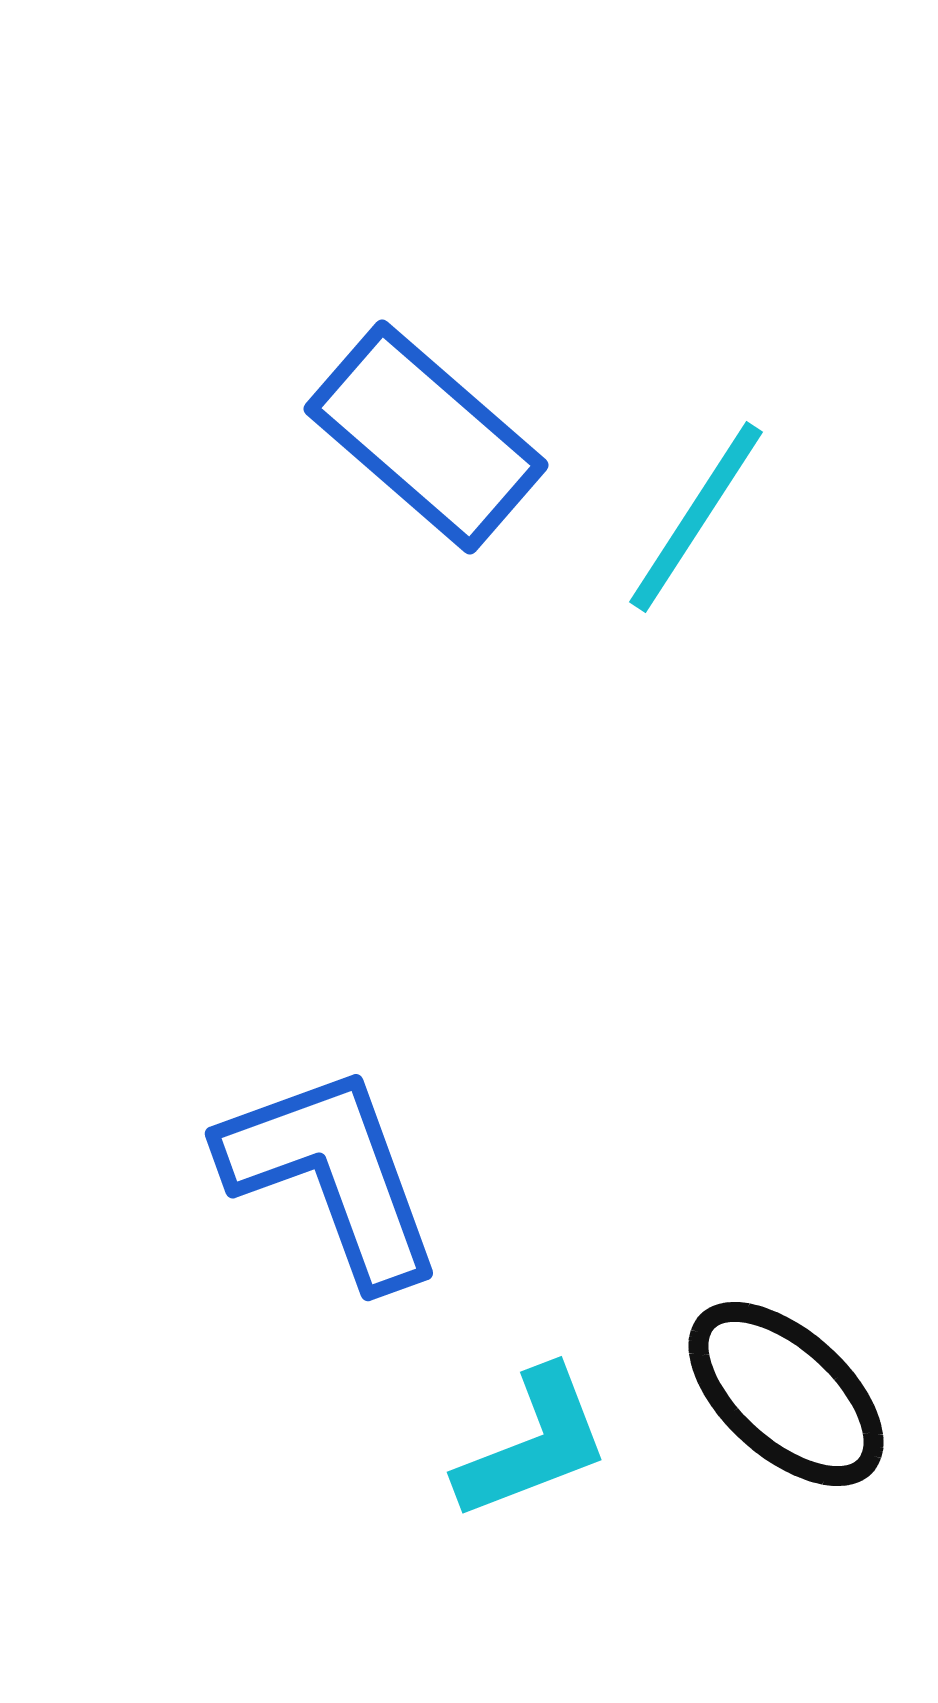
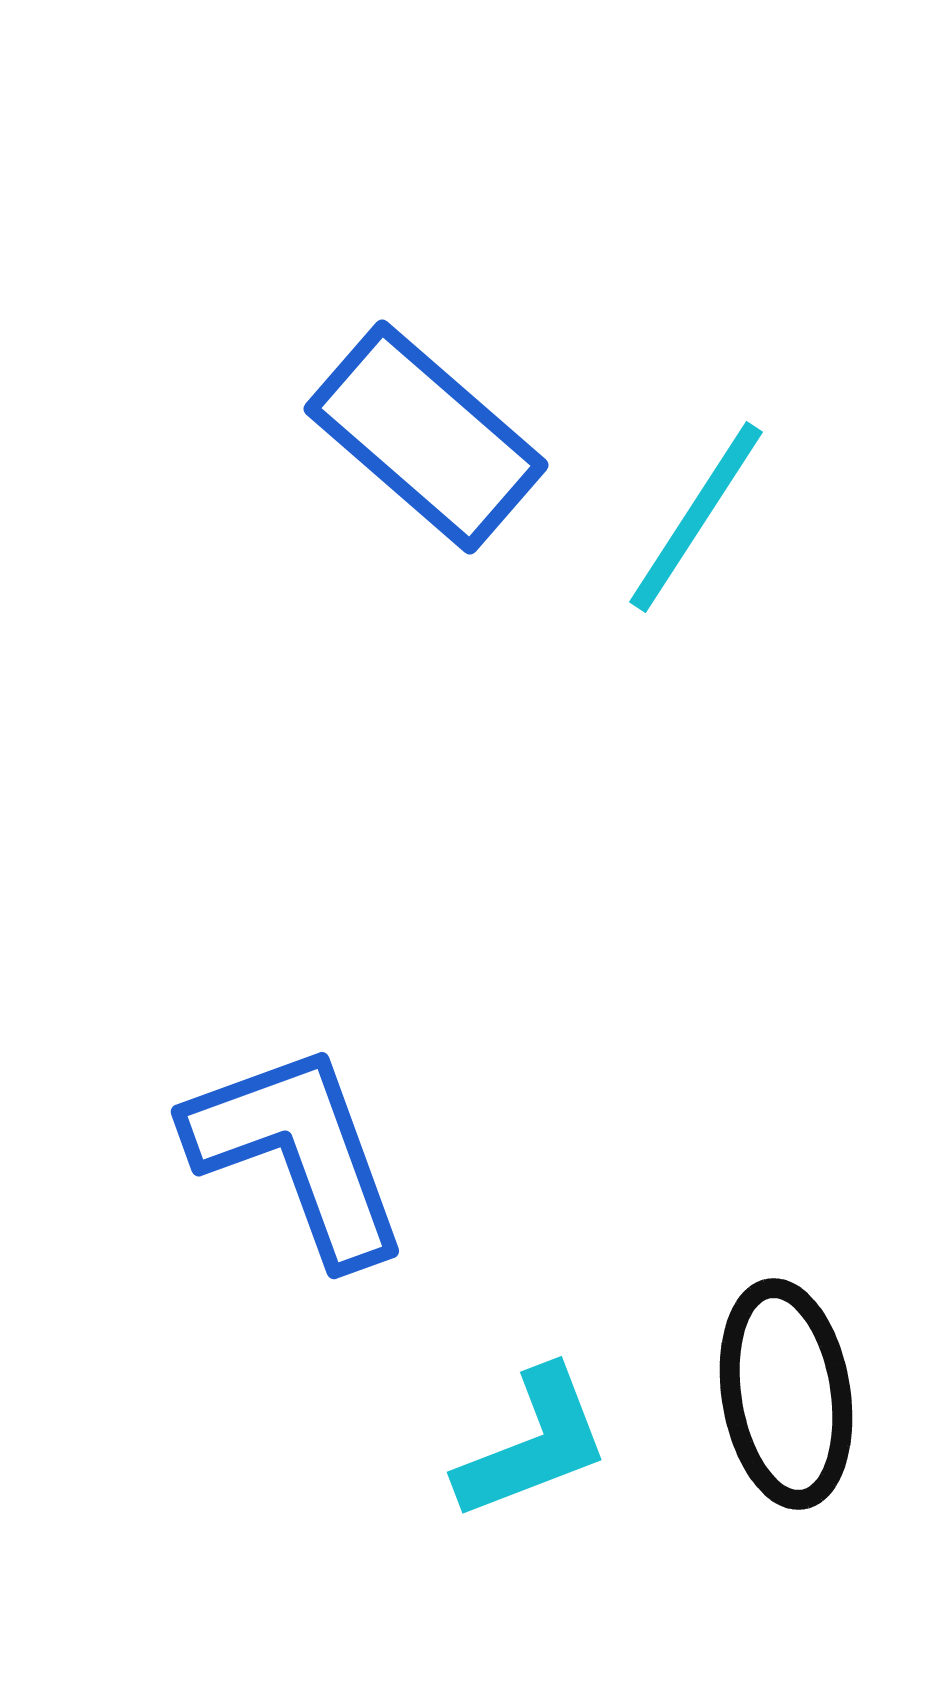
blue L-shape: moved 34 px left, 22 px up
black ellipse: rotated 39 degrees clockwise
